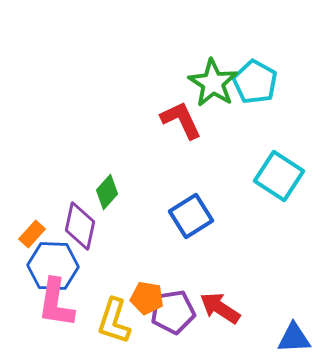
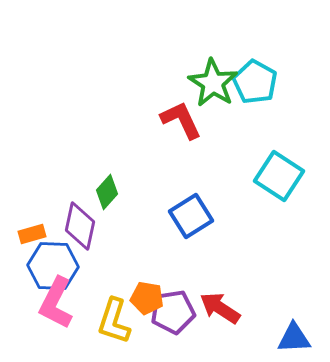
orange rectangle: rotated 32 degrees clockwise
pink L-shape: rotated 18 degrees clockwise
